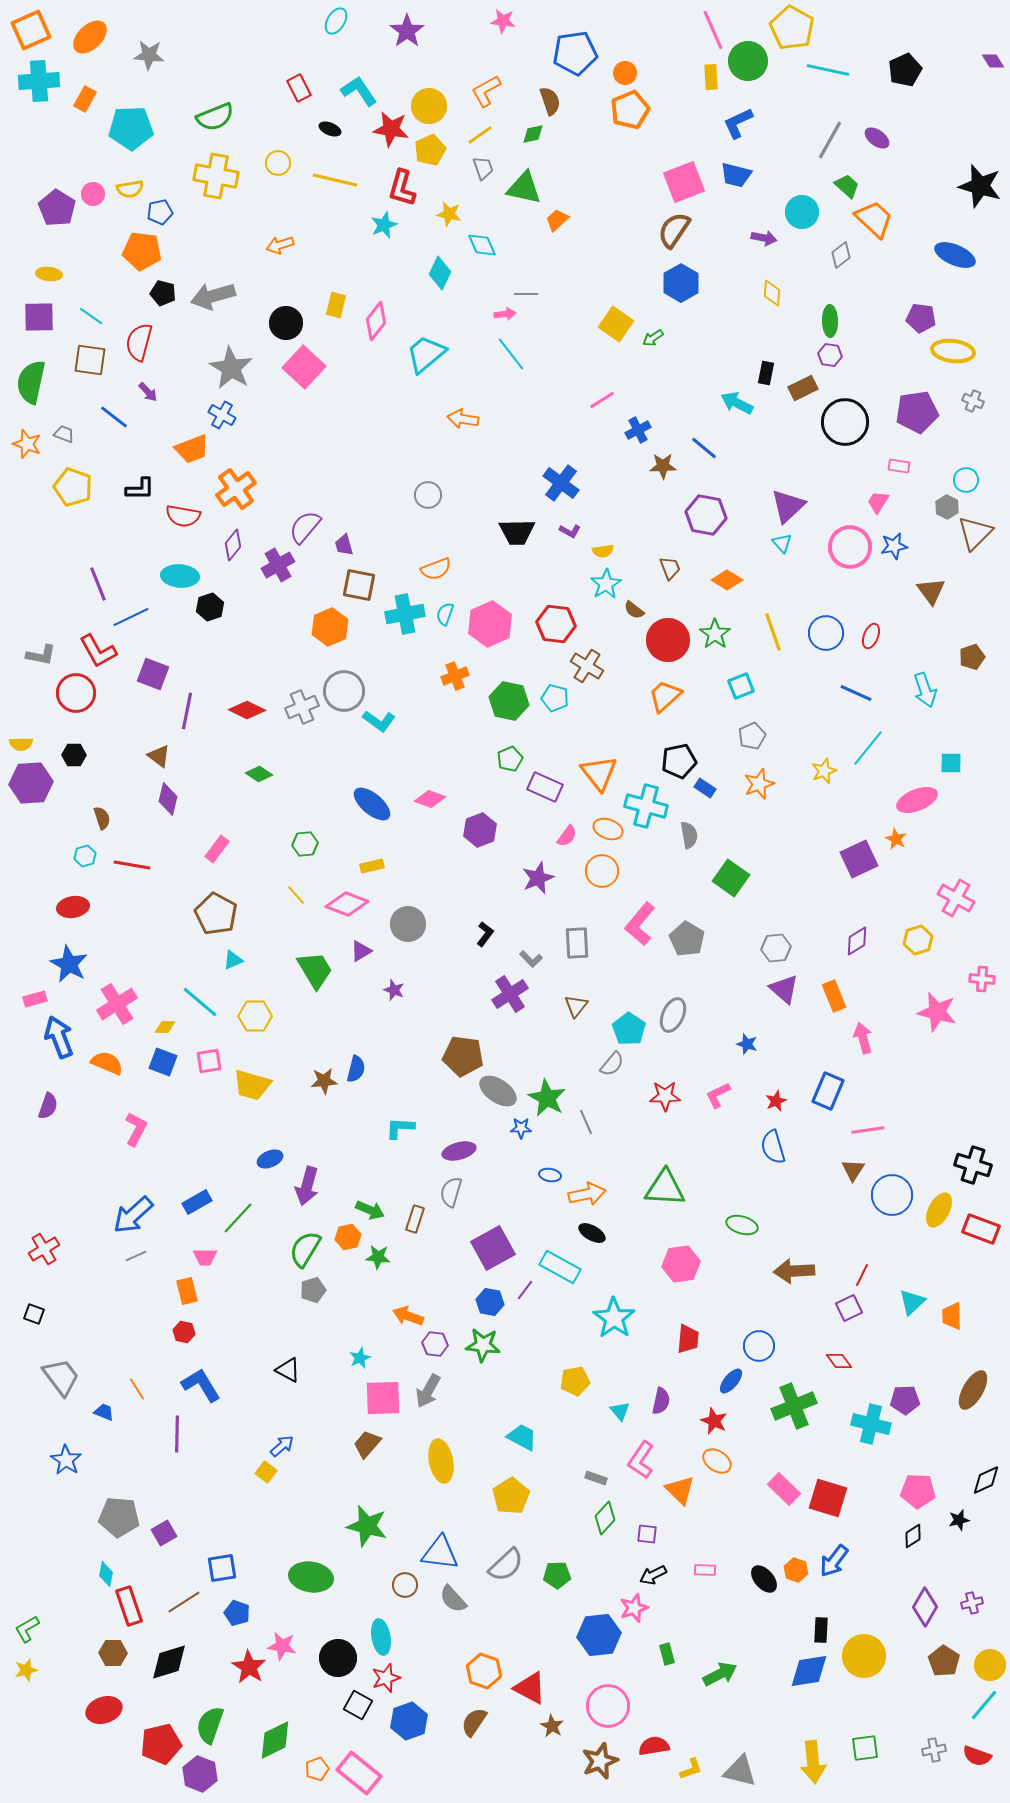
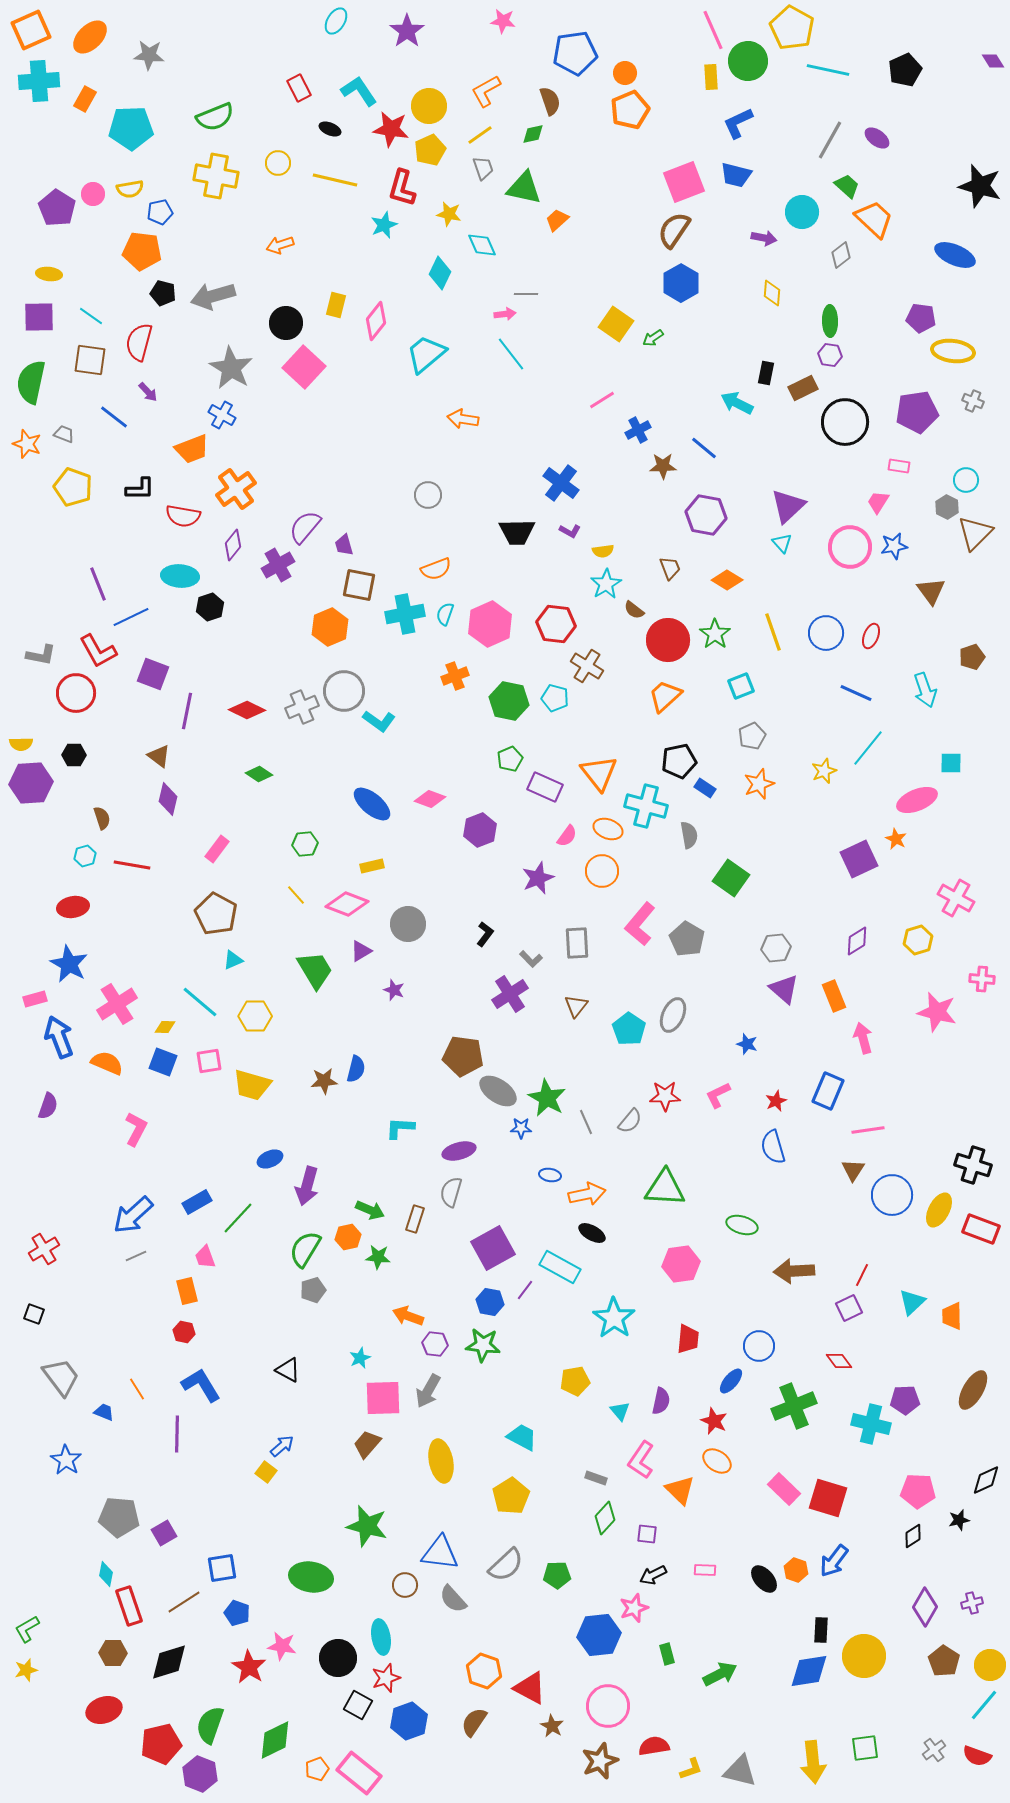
gray semicircle at (612, 1064): moved 18 px right, 57 px down
pink trapezoid at (205, 1257): rotated 70 degrees clockwise
gray cross at (934, 1750): rotated 25 degrees counterclockwise
